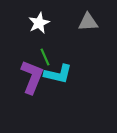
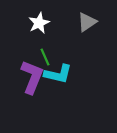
gray triangle: moved 1 px left; rotated 30 degrees counterclockwise
